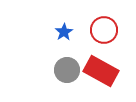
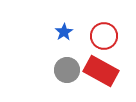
red circle: moved 6 px down
